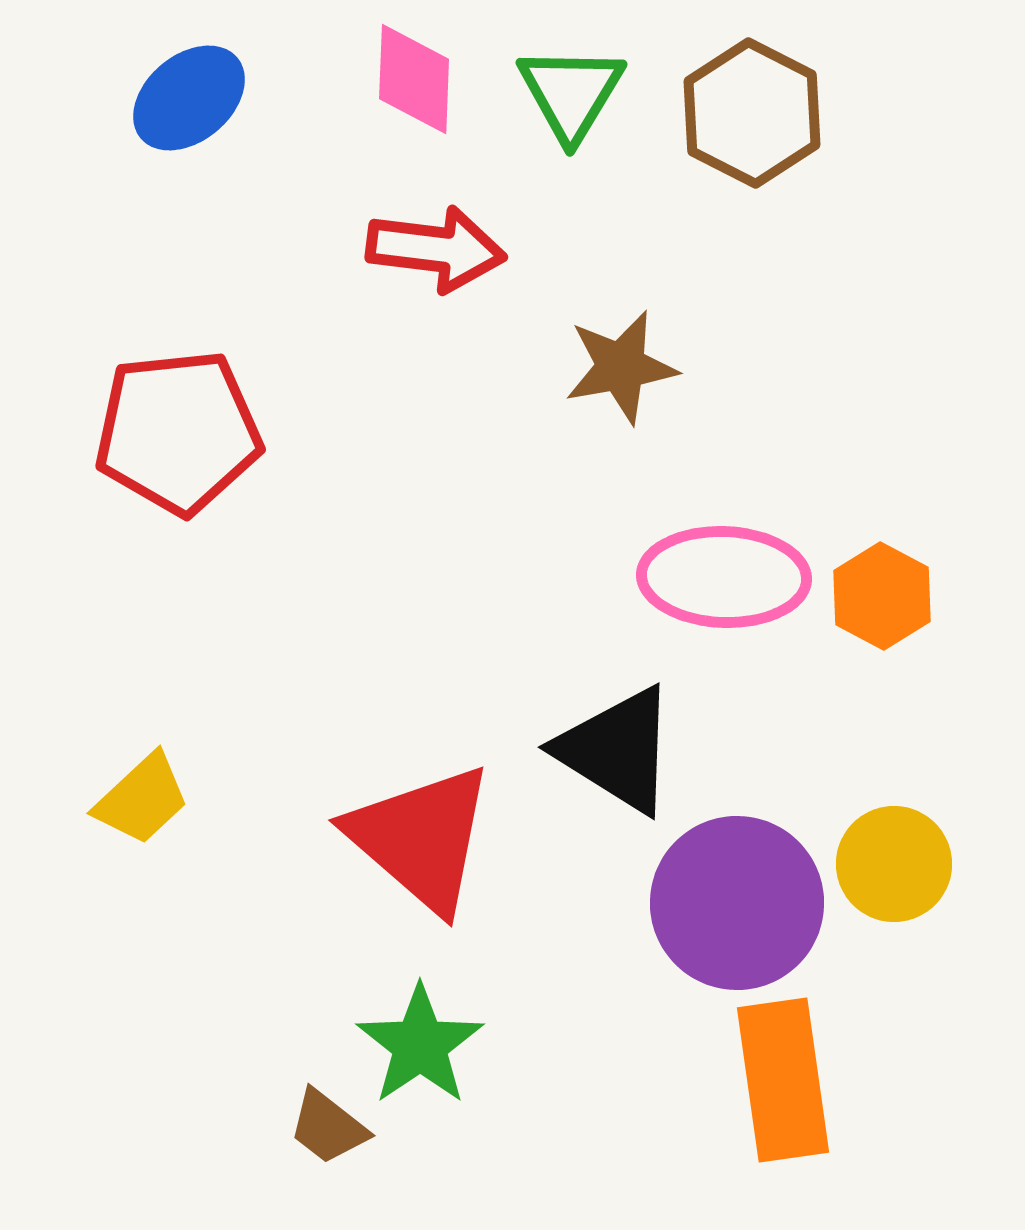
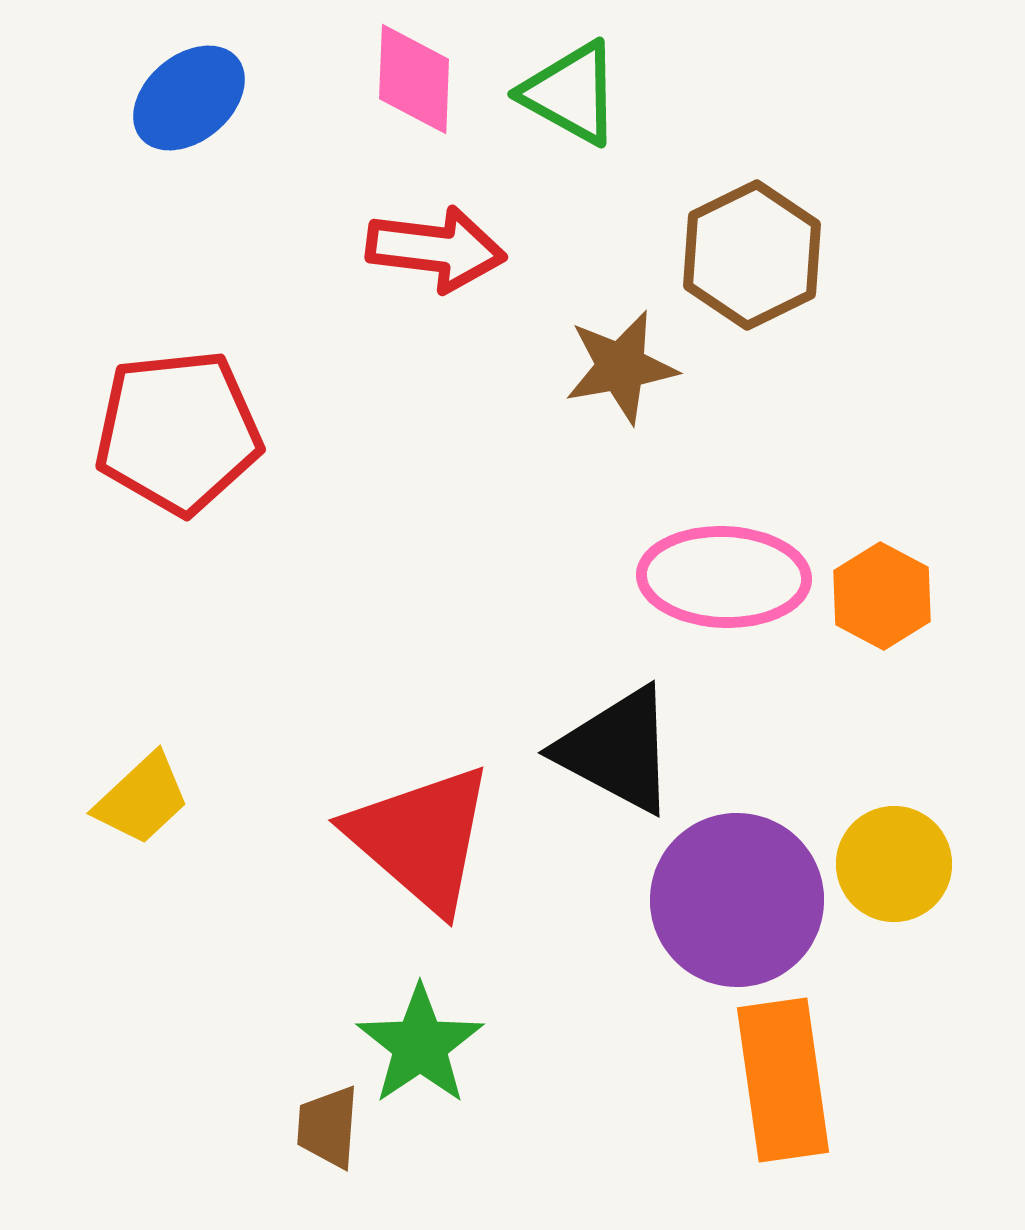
green triangle: rotated 32 degrees counterclockwise
brown hexagon: moved 142 px down; rotated 7 degrees clockwise
black triangle: rotated 4 degrees counterclockwise
purple circle: moved 3 px up
brown trapezoid: rotated 56 degrees clockwise
